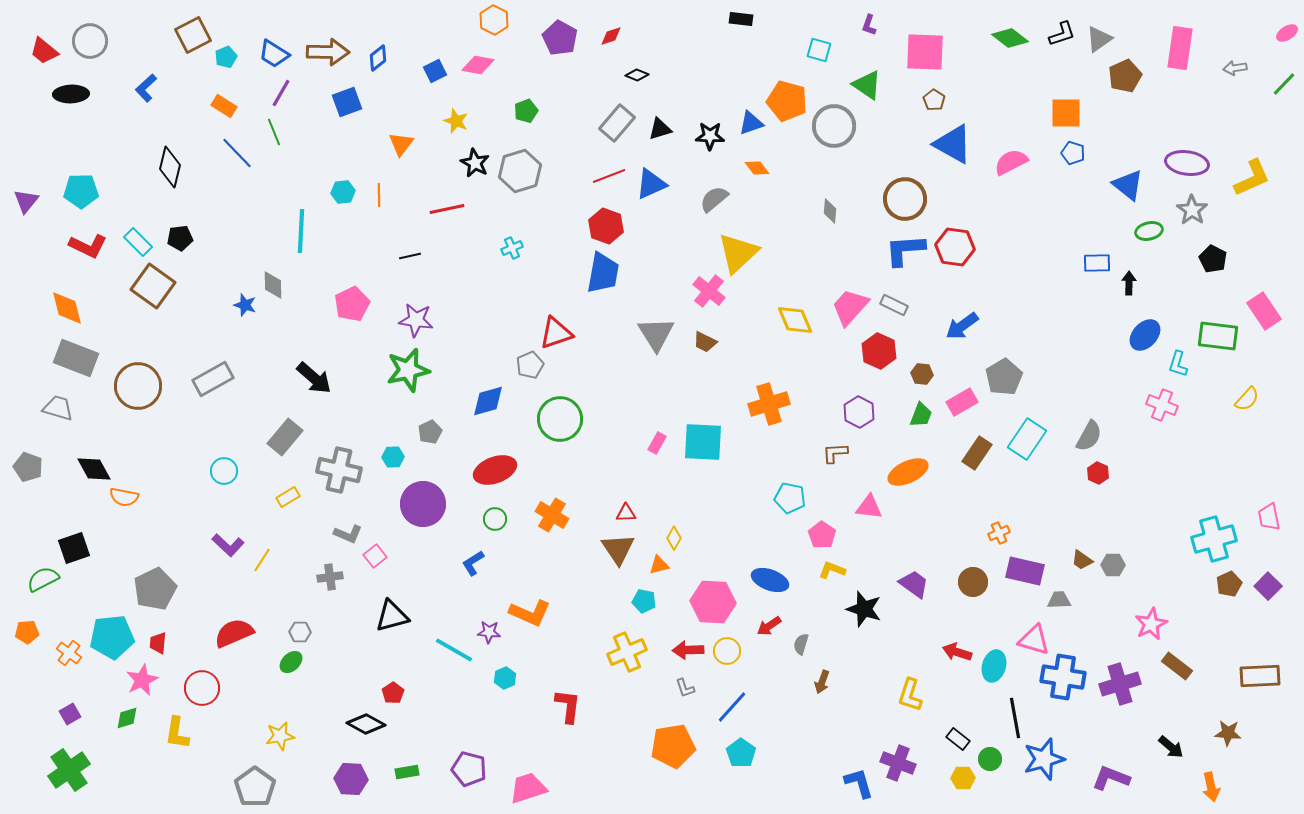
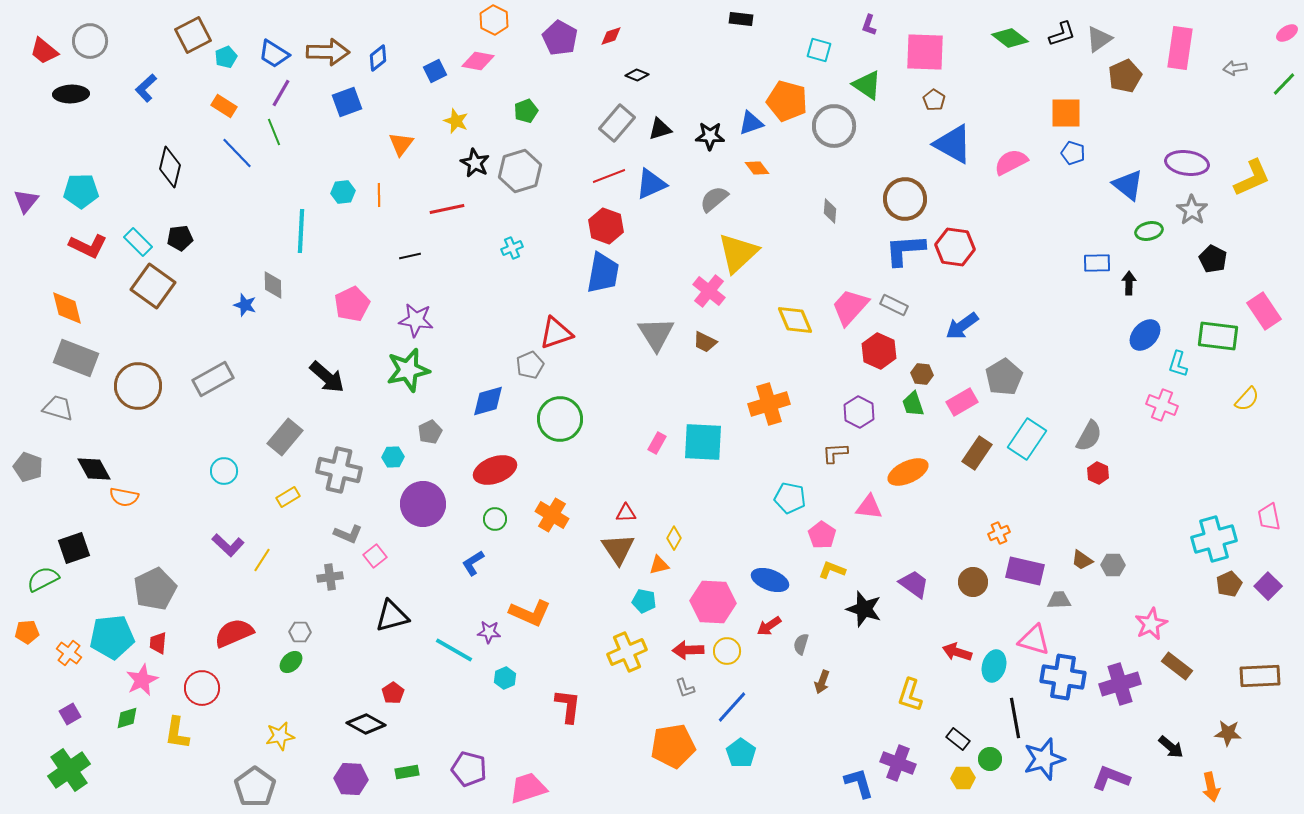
pink diamond at (478, 65): moved 4 px up
black arrow at (314, 378): moved 13 px right, 1 px up
green trapezoid at (921, 415): moved 8 px left, 11 px up; rotated 140 degrees clockwise
